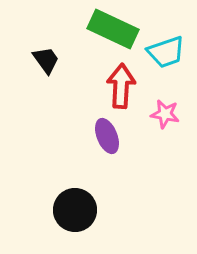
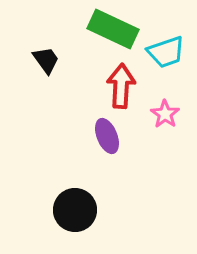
pink star: rotated 24 degrees clockwise
